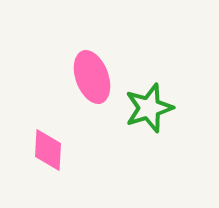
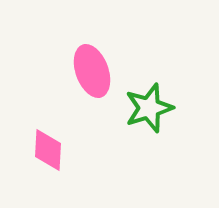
pink ellipse: moved 6 px up
